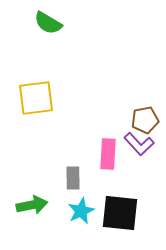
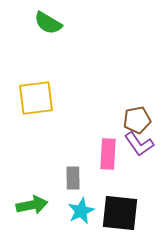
brown pentagon: moved 8 px left
purple L-shape: rotated 8 degrees clockwise
